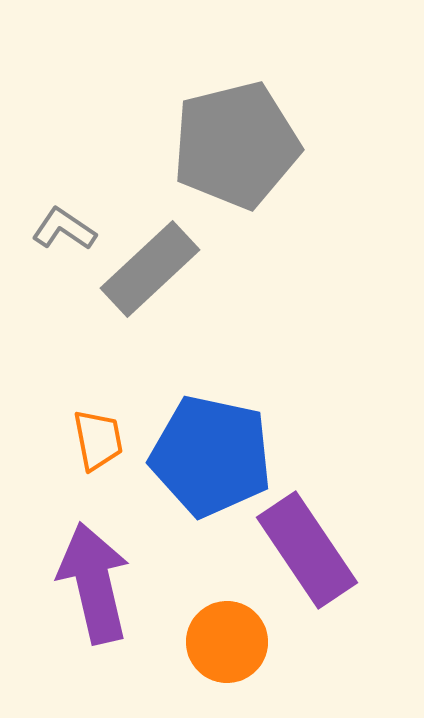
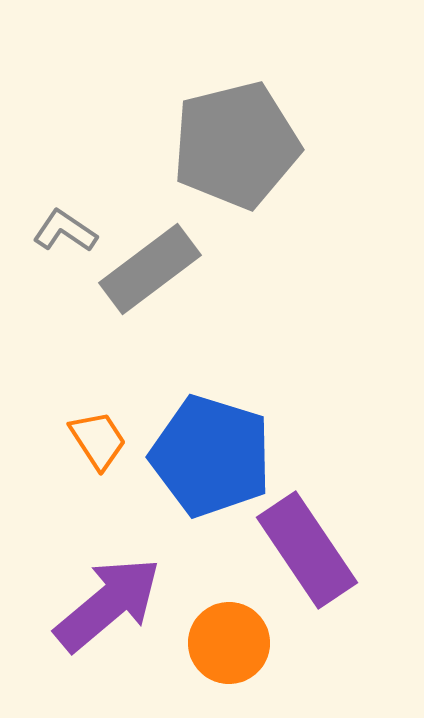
gray L-shape: moved 1 px right, 2 px down
gray rectangle: rotated 6 degrees clockwise
orange trapezoid: rotated 22 degrees counterclockwise
blue pentagon: rotated 5 degrees clockwise
purple arrow: moved 14 px right, 21 px down; rotated 63 degrees clockwise
orange circle: moved 2 px right, 1 px down
